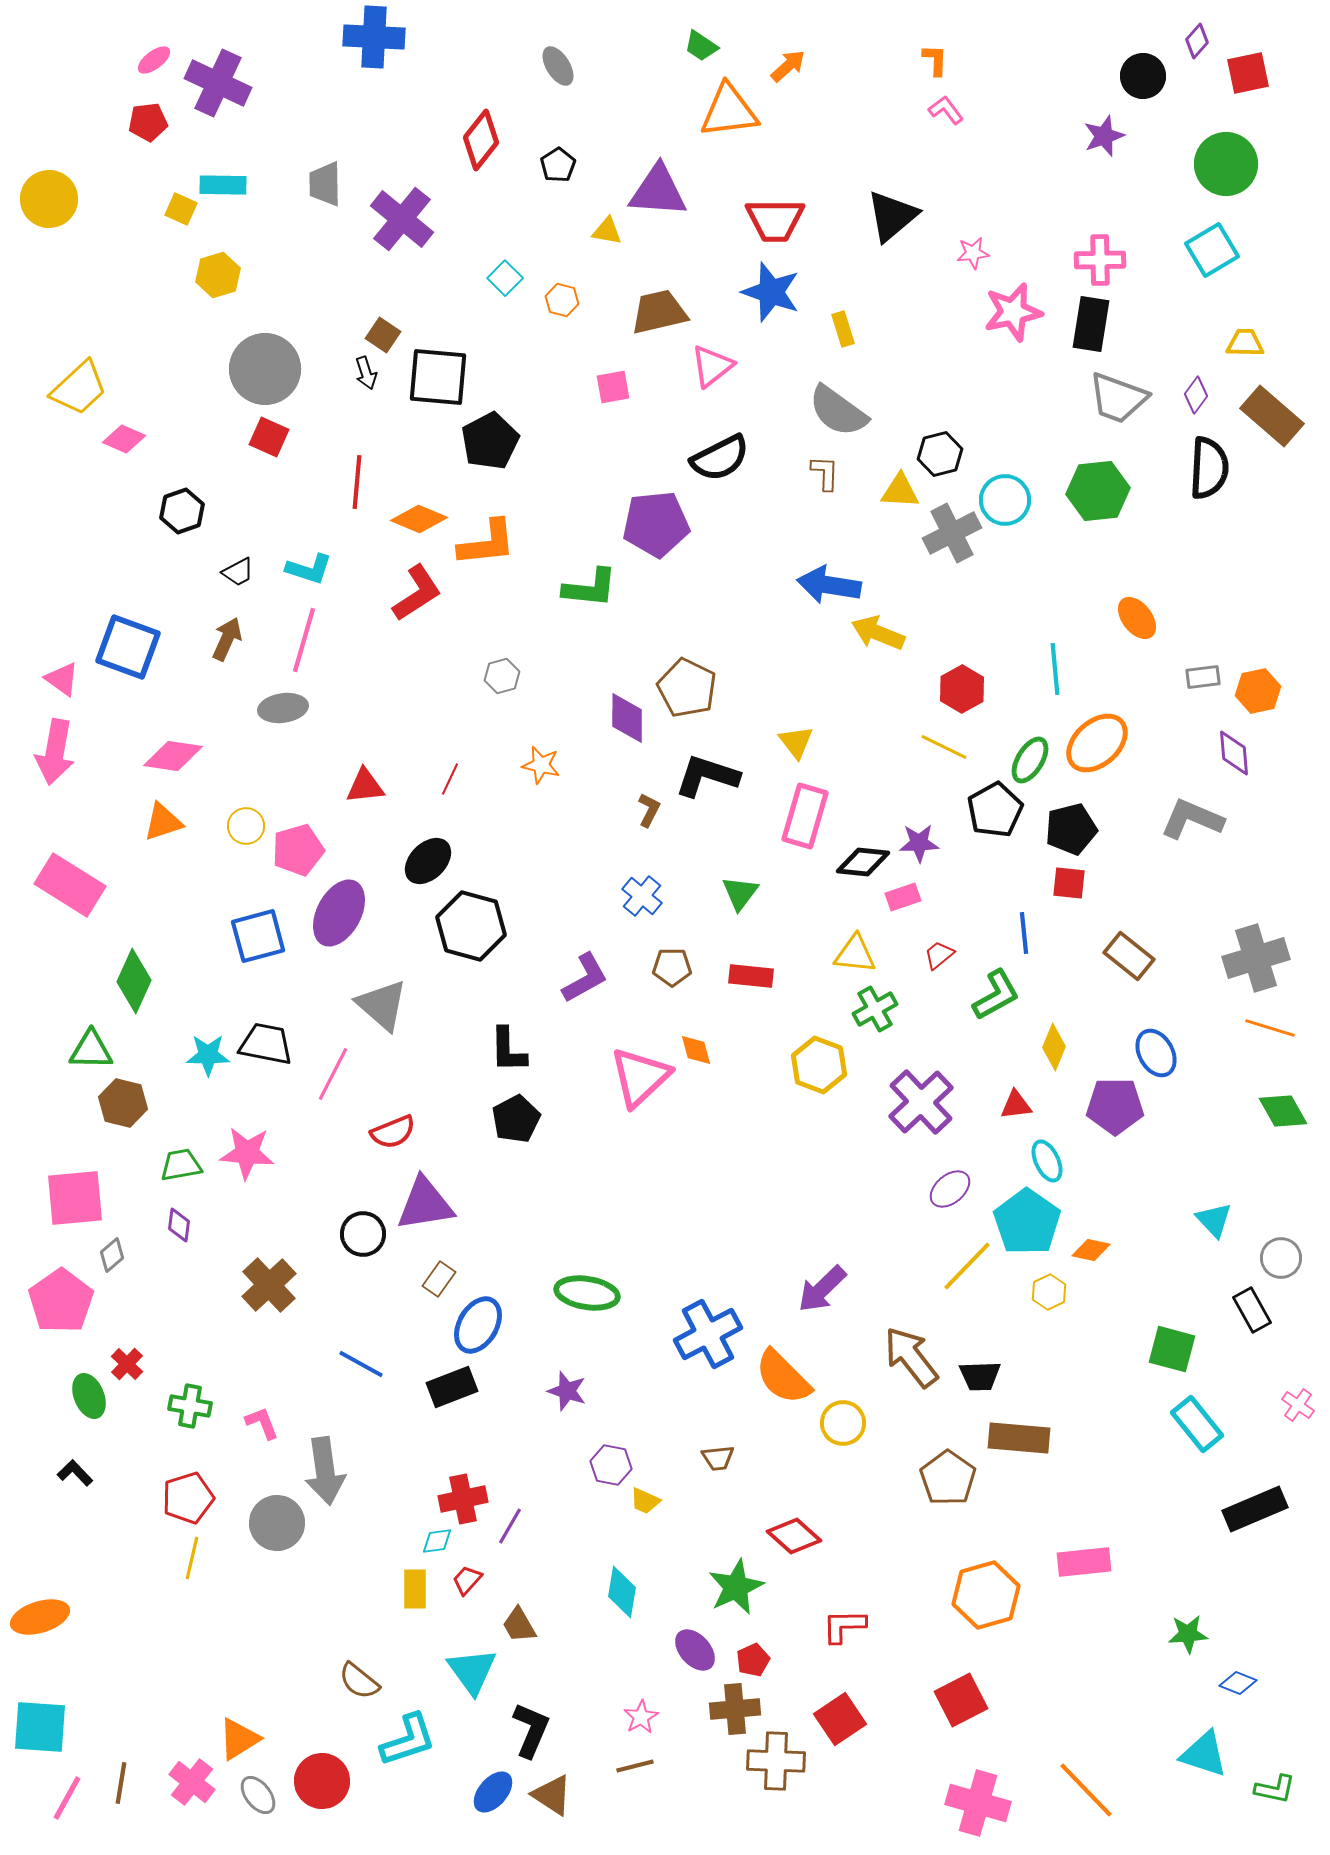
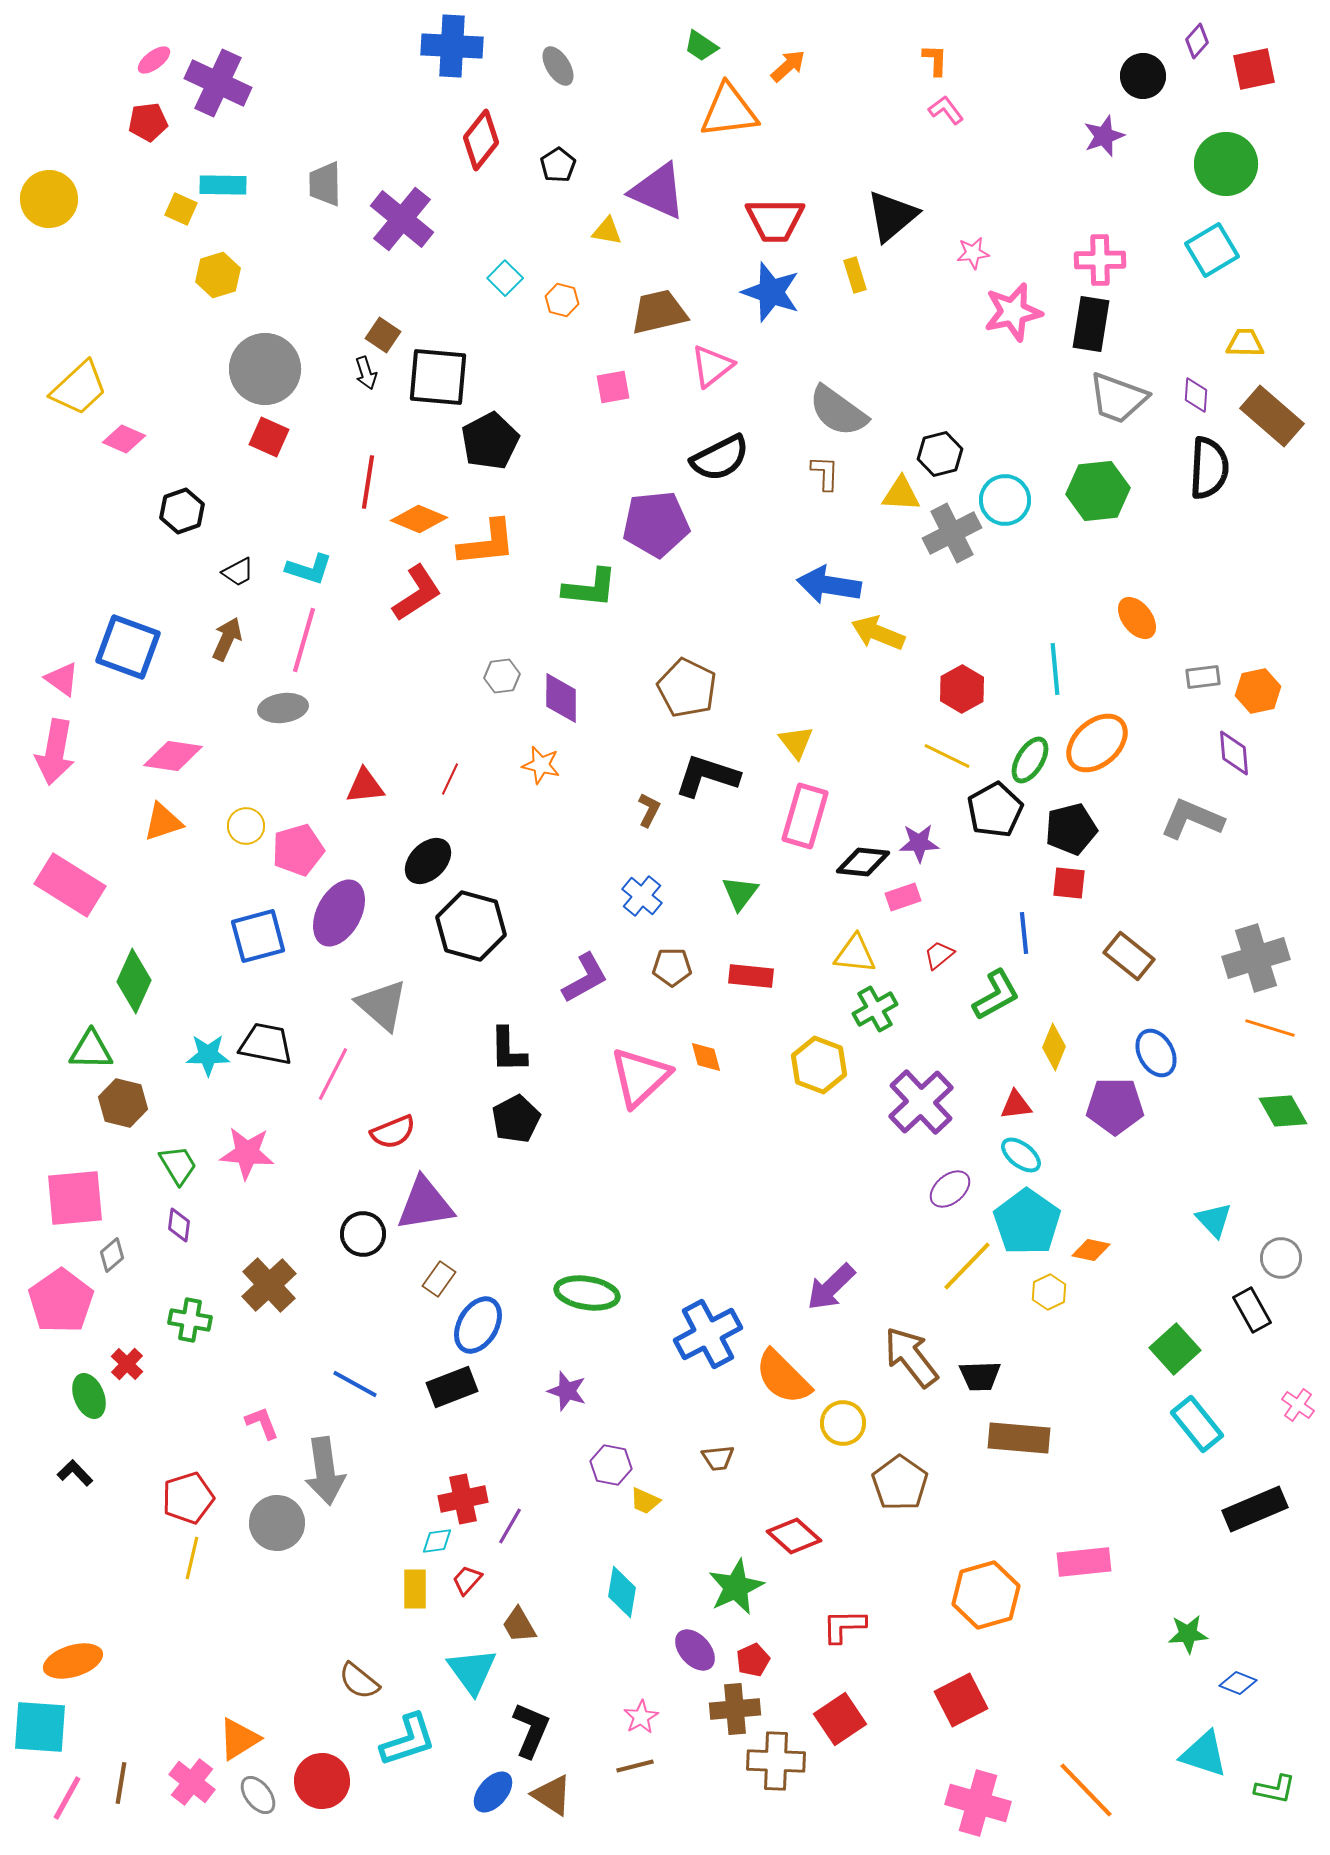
blue cross at (374, 37): moved 78 px right, 9 px down
red square at (1248, 73): moved 6 px right, 4 px up
purple triangle at (658, 191): rotated 20 degrees clockwise
yellow rectangle at (843, 329): moved 12 px right, 54 px up
purple diamond at (1196, 395): rotated 33 degrees counterclockwise
red line at (357, 482): moved 11 px right; rotated 4 degrees clockwise
yellow triangle at (900, 491): moved 1 px right, 3 px down
gray hexagon at (502, 676): rotated 8 degrees clockwise
purple diamond at (627, 718): moved 66 px left, 20 px up
yellow line at (944, 747): moved 3 px right, 9 px down
orange diamond at (696, 1050): moved 10 px right, 7 px down
cyan ellipse at (1047, 1161): moved 26 px left, 6 px up; rotated 27 degrees counterclockwise
green trapezoid at (181, 1165): moved 3 px left; rotated 69 degrees clockwise
purple arrow at (822, 1289): moved 9 px right, 2 px up
green square at (1172, 1349): moved 3 px right; rotated 33 degrees clockwise
blue line at (361, 1364): moved 6 px left, 20 px down
green cross at (190, 1406): moved 86 px up
brown pentagon at (948, 1478): moved 48 px left, 5 px down
orange ellipse at (40, 1617): moved 33 px right, 44 px down
